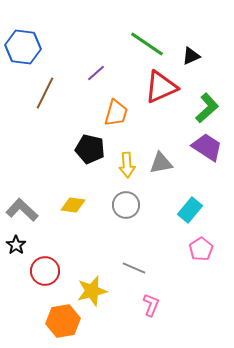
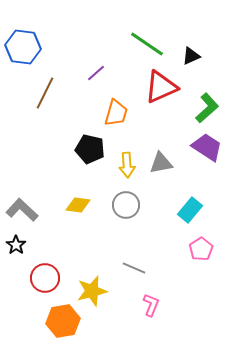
yellow diamond: moved 5 px right
red circle: moved 7 px down
